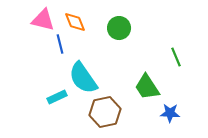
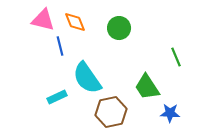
blue line: moved 2 px down
cyan semicircle: moved 4 px right
brown hexagon: moved 6 px right
